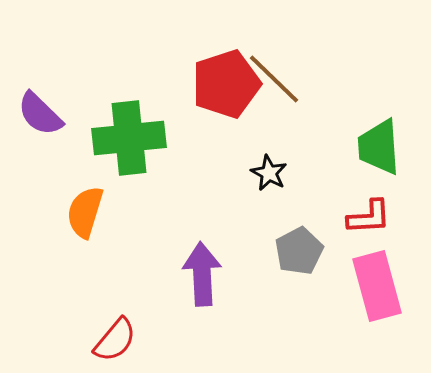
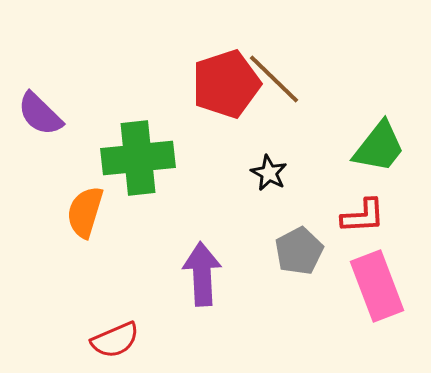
green cross: moved 9 px right, 20 px down
green trapezoid: rotated 138 degrees counterclockwise
red L-shape: moved 6 px left, 1 px up
pink rectangle: rotated 6 degrees counterclockwise
red semicircle: rotated 27 degrees clockwise
